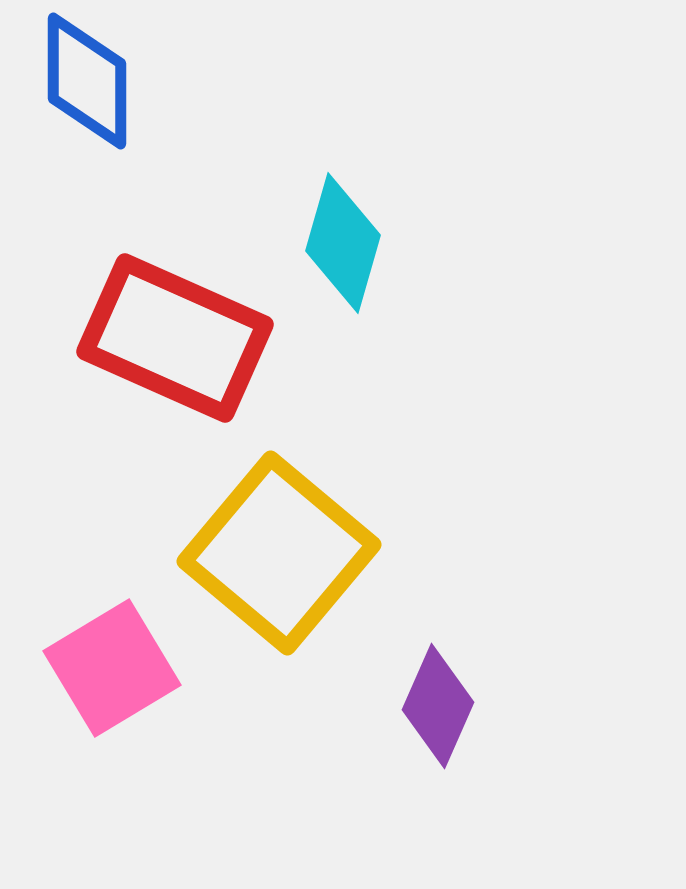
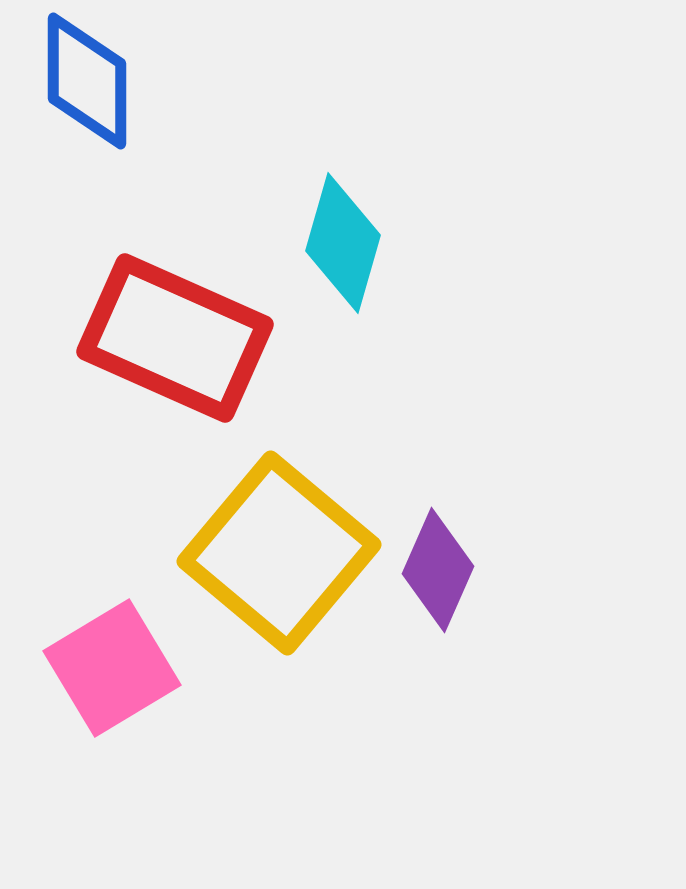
purple diamond: moved 136 px up
